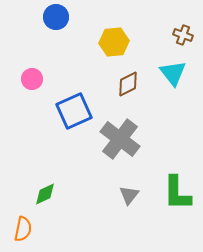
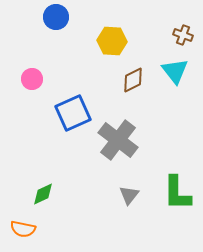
yellow hexagon: moved 2 px left, 1 px up; rotated 8 degrees clockwise
cyan triangle: moved 2 px right, 2 px up
brown diamond: moved 5 px right, 4 px up
blue square: moved 1 px left, 2 px down
gray cross: moved 2 px left, 1 px down
green diamond: moved 2 px left
orange semicircle: rotated 90 degrees clockwise
